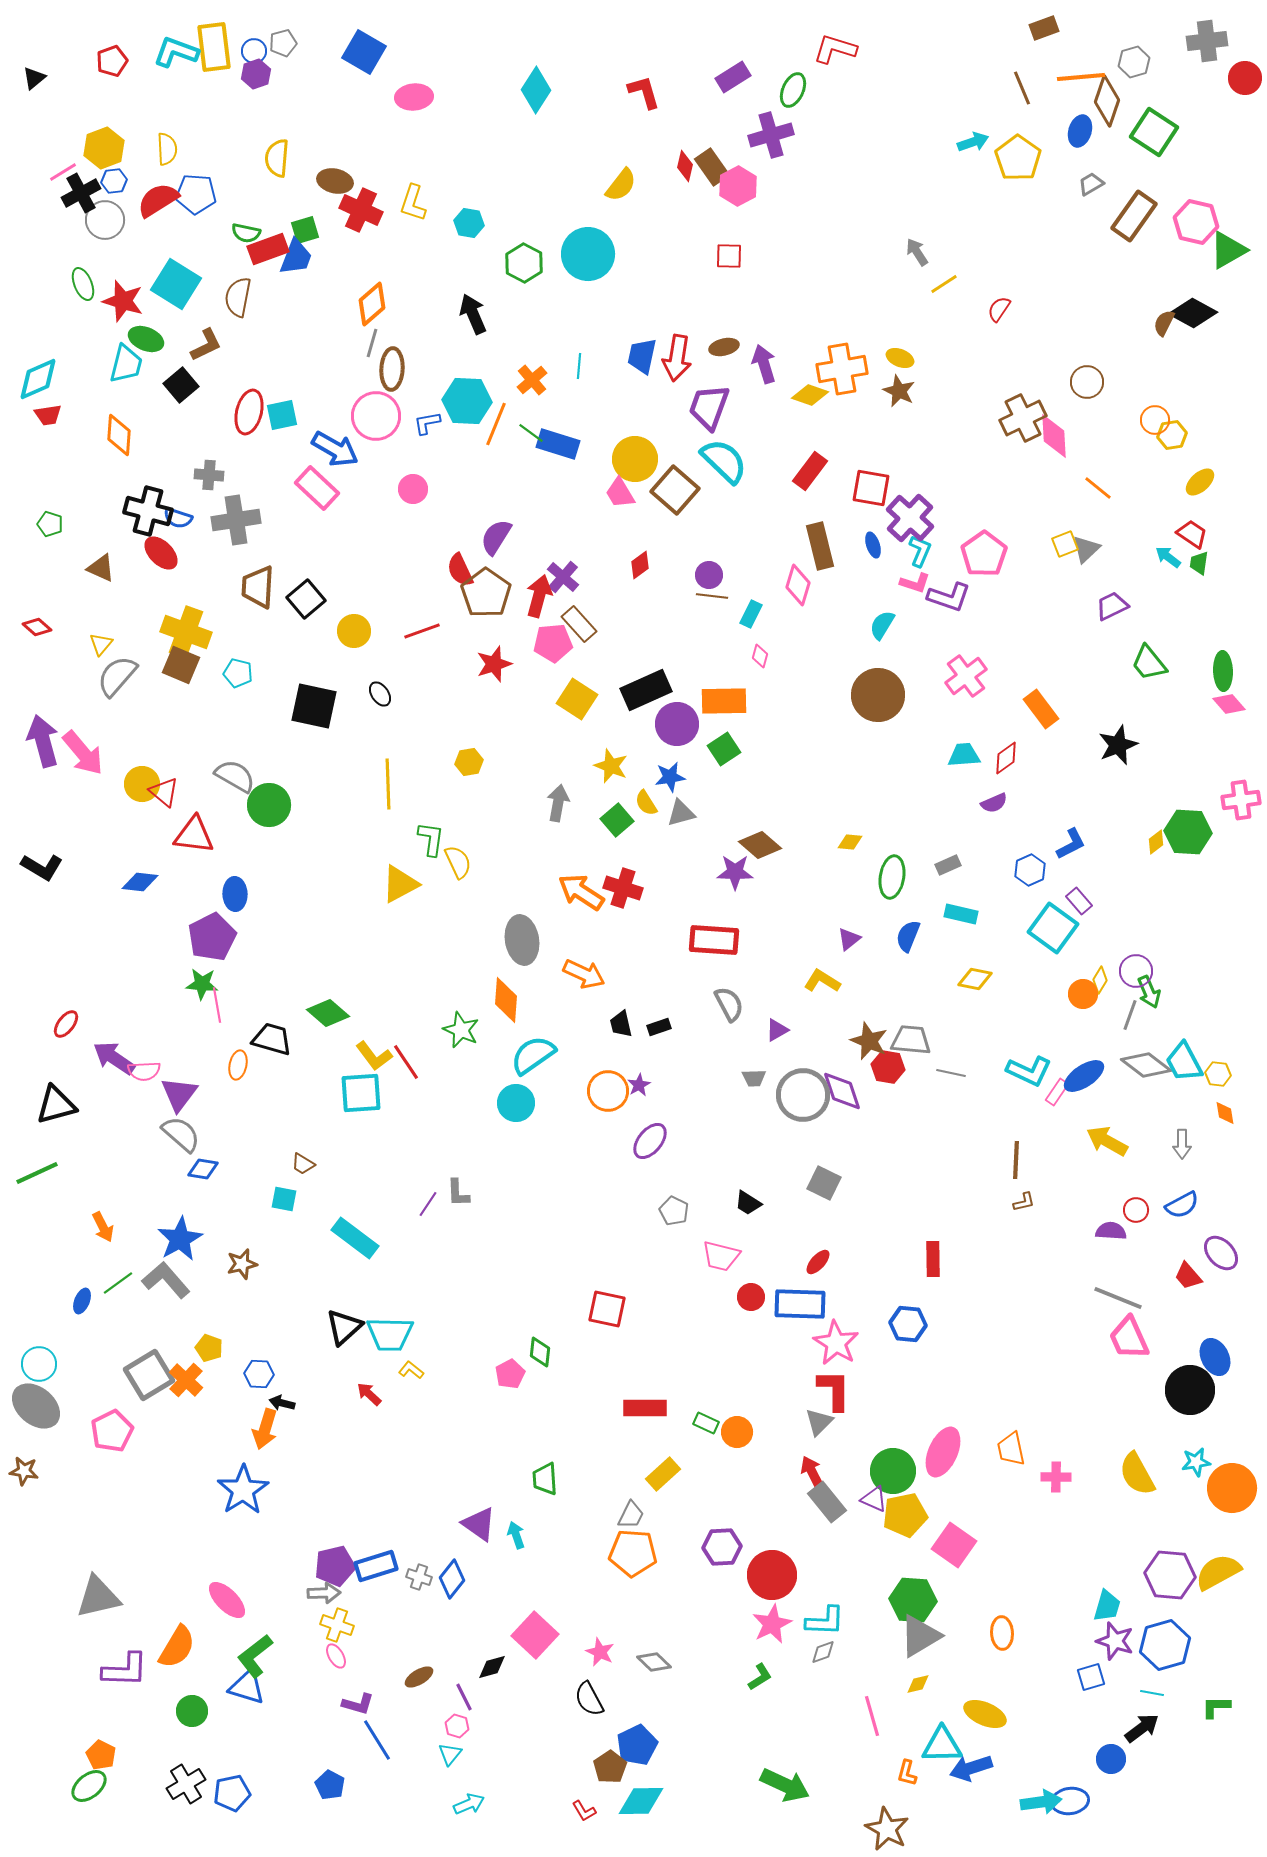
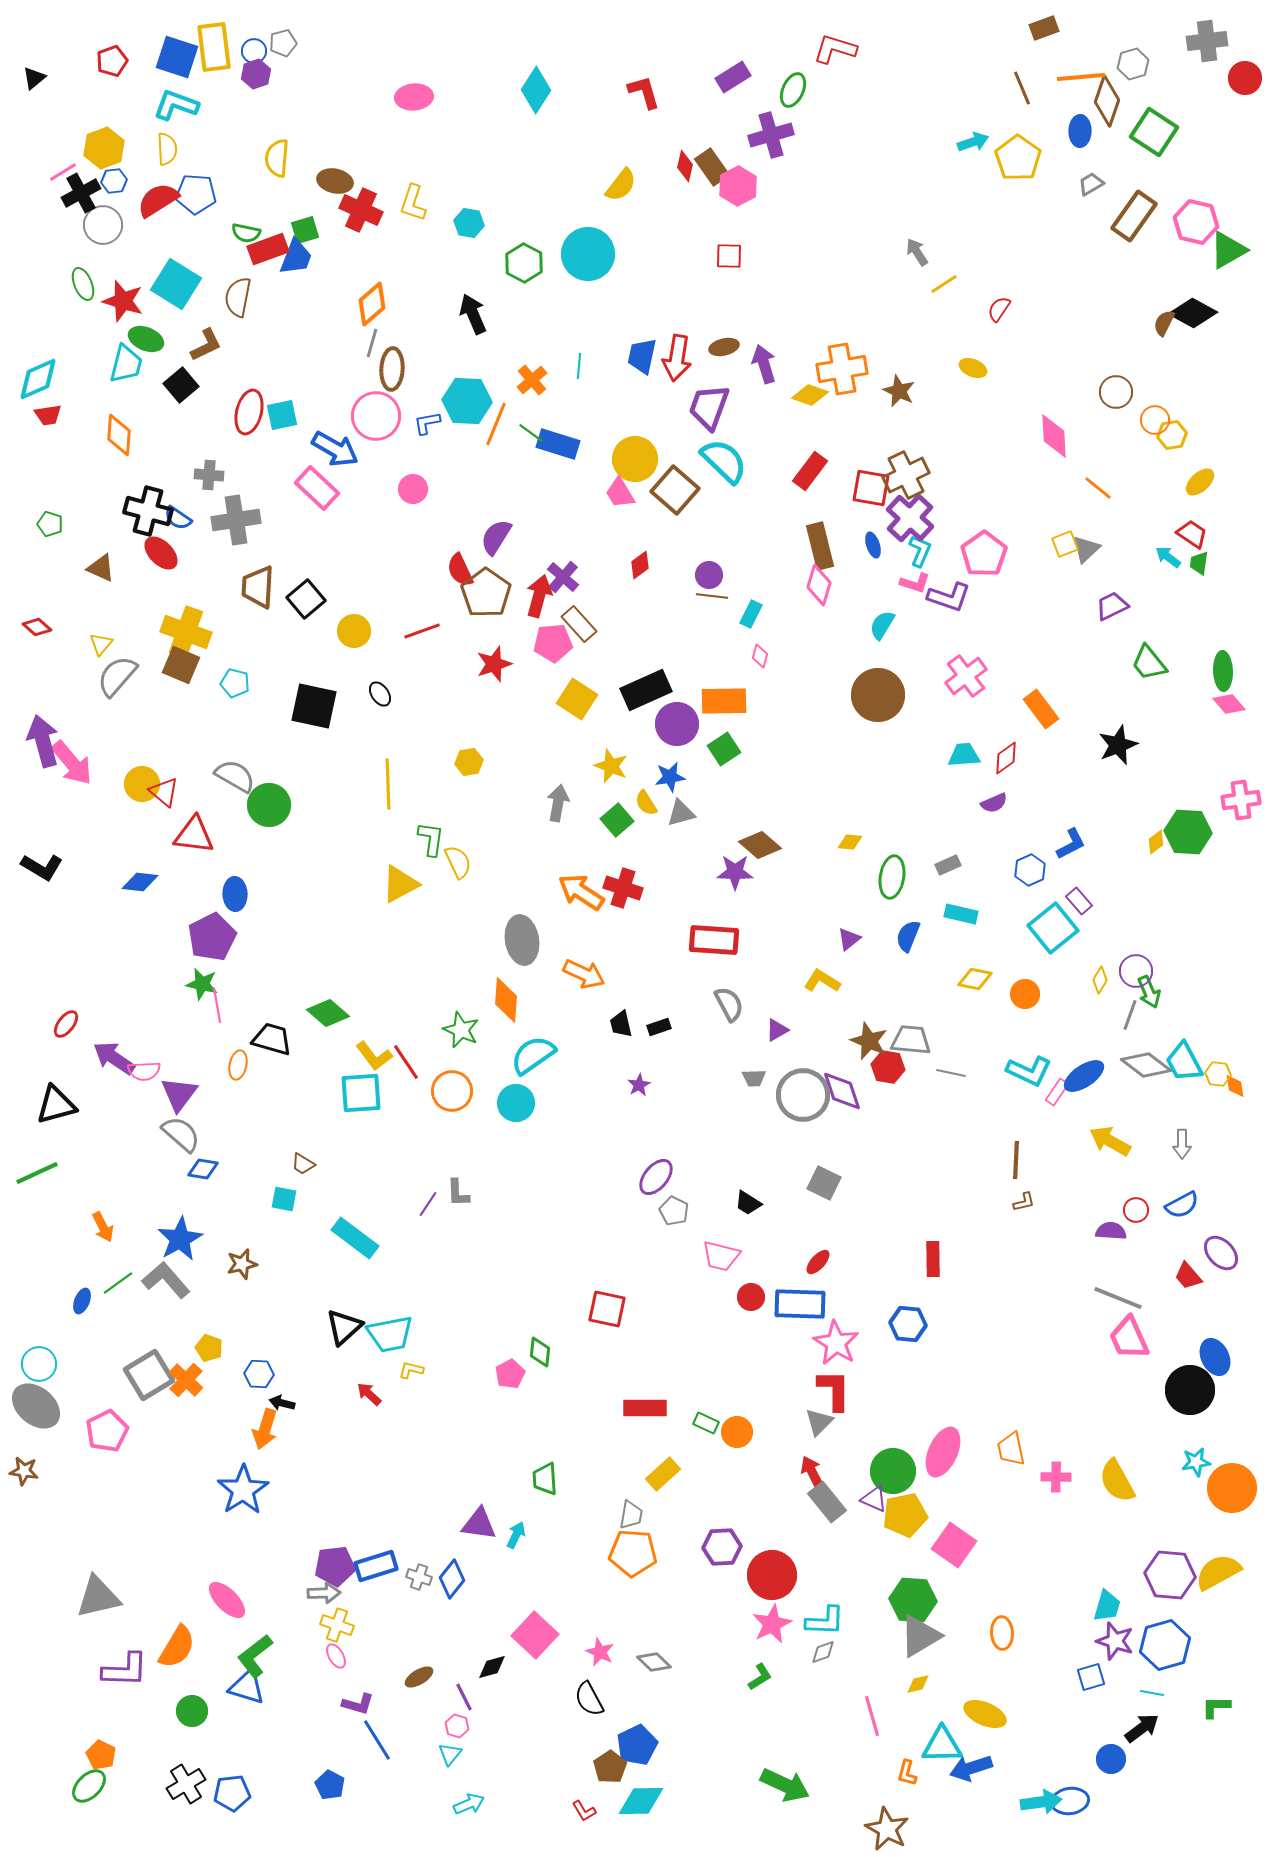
cyan L-shape at (176, 52): moved 53 px down
blue square at (364, 52): moved 187 px left, 5 px down; rotated 12 degrees counterclockwise
gray hexagon at (1134, 62): moved 1 px left, 2 px down
blue ellipse at (1080, 131): rotated 16 degrees counterclockwise
gray circle at (105, 220): moved 2 px left, 5 px down
yellow ellipse at (900, 358): moved 73 px right, 10 px down
brown circle at (1087, 382): moved 29 px right, 10 px down
brown cross at (1023, 418): moved 117 px left, 57 px down
blue semicircle at (178, 518): rotated 16 degrees clockwise
pink diamond at (798, 585): moved 21 px right
cyan pentagon at (238, 673): moved 3 px left, 10 px down
pink arrow at (83, 753): moved 11 px left, 10 px down
cyan square at (1053, 928): rotated 15 degrees clockwise
green star at (202, 984): rotated 8 degrees clockwise
orange circle at (1083, 994): moved 58 px left
orange circle at (608, 1091): moved 156 px left
orange diamond at (1225, 1113): moved 10 px right, 27 px up
purple ellipse at (650, 1141): moved 6 px right, 36 px down
yellow arrow at (1107, 1141): moved 3 px right
cyan trapezoid at (390, 1334): rotated 12 degrees counterclockwise
yellow L-shape at (411, 1370): rotated 25 degrees counterclockwise
pink pentagon at (112, 1431): moved 5 px left
yellow semicircle at (1137, 1474): moved 20 px left, 7 px down
gray trapezoid at (631, 1515): rotated 16 degrees counterclockwise
purple triangle at (479, 1524): rotated 27 degrees counterclockwise
cyan arrow at (516, 1535): rotated 44 degrees clockwise
purple pentagon at (335, 1566): rotated 6 degrees clockwise
green ellipse at (89, 1786): rotated 6 degrees counterclockwise
blue pentagon at (232, 1793): rotated 6 degrees clockwise
